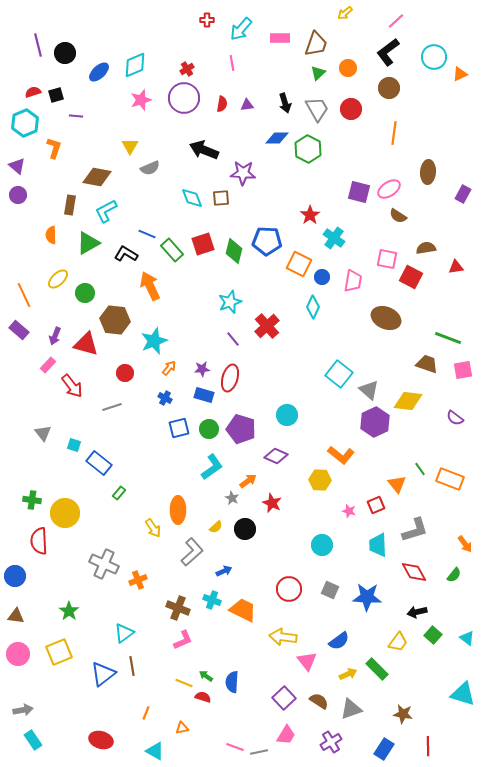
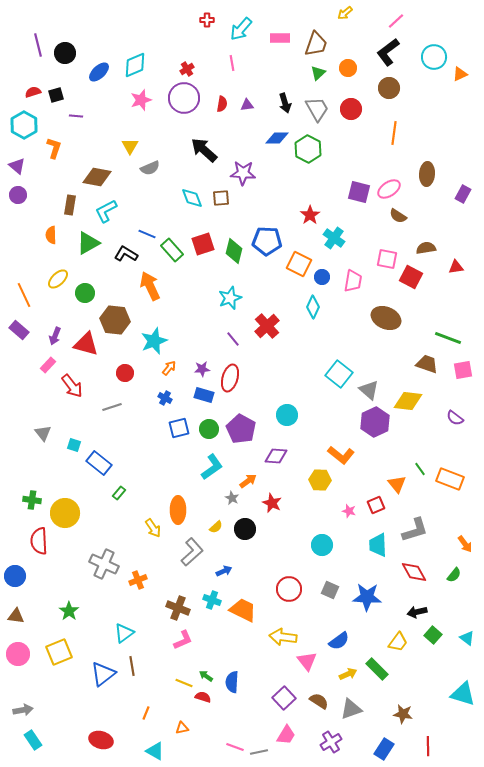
cyan hexagon at (25, 123): moved 1 px left, 2 px down; rotated 8 degrees counterclockwise
black arrow at (204, 150): rotated 20 degrees clockwise
brown ellipse at (428, 172): moved 1 px left, 2 px down
cyan star at (230, 302): moved 4 px up
purple pentagon at (241, 429): rotated 12 degrees clockwise
purple diamond at (276, 456): rotated 20 degrees counterclockwise
